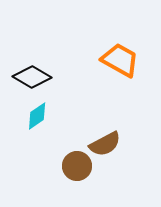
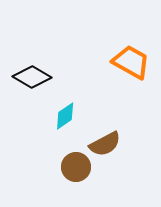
orange trapezoid: moved 11 px right, 2 px down
cyan diamond: moved 28 px right
brown circle: moved 1 px left, 1 px down
